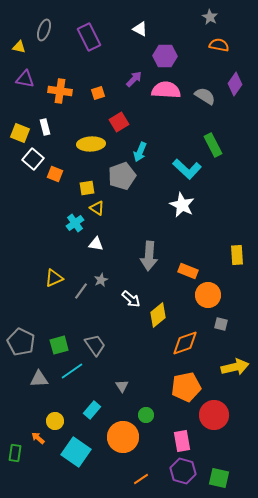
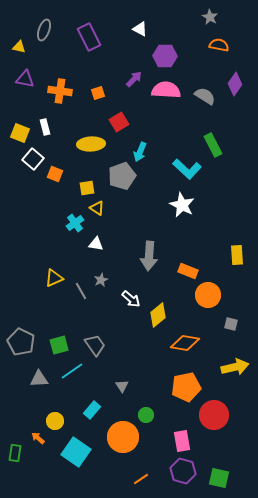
gray line at (81, 291): rotated 66 degrees counterclockwise
gray square at (221, 324): moved 10 px right
orange diamond at (185, 343): rotated 28 degrees clockwise
